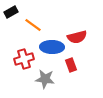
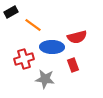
red rectangle: moved 2 px right
